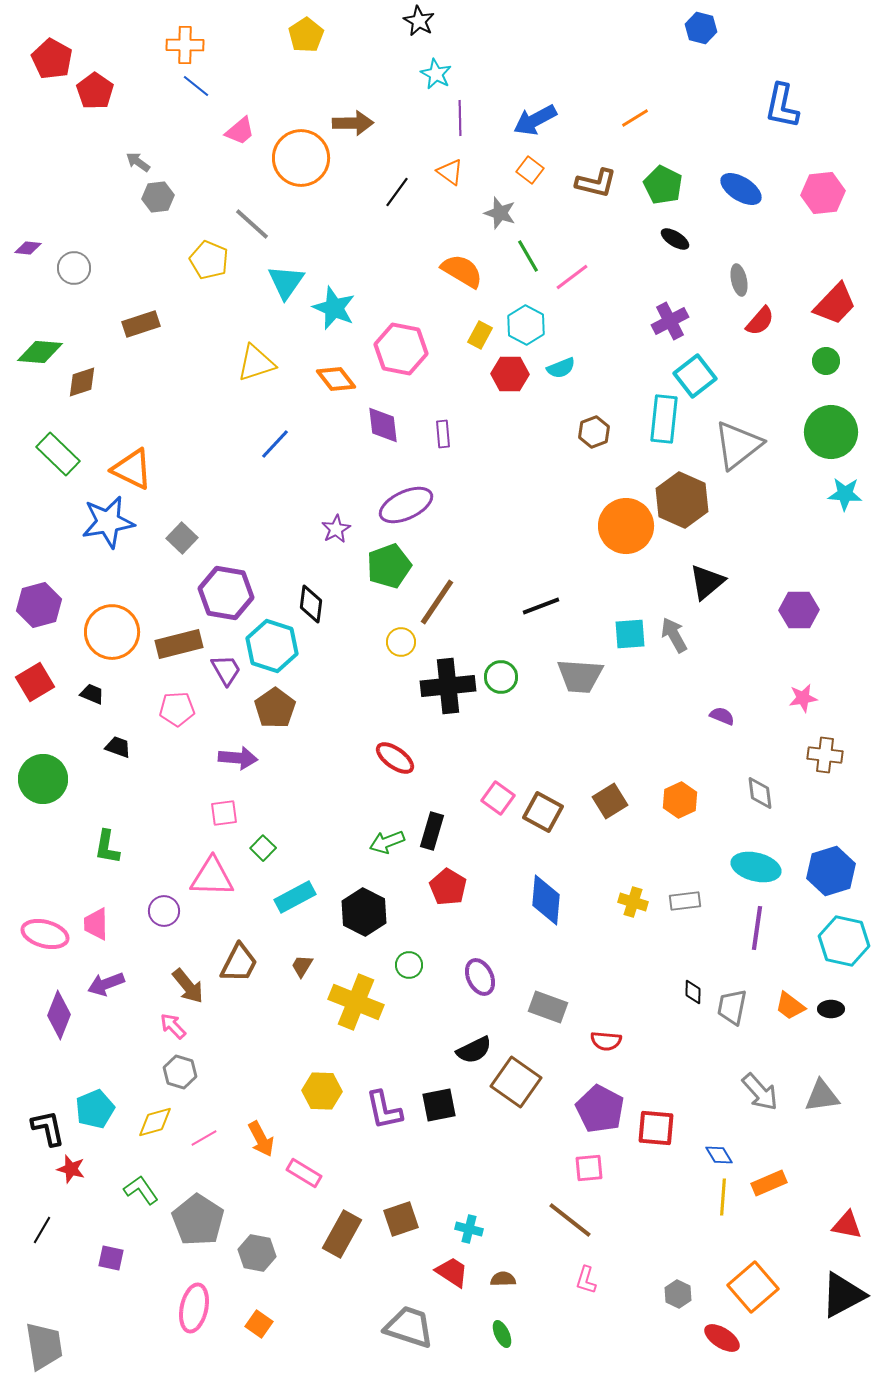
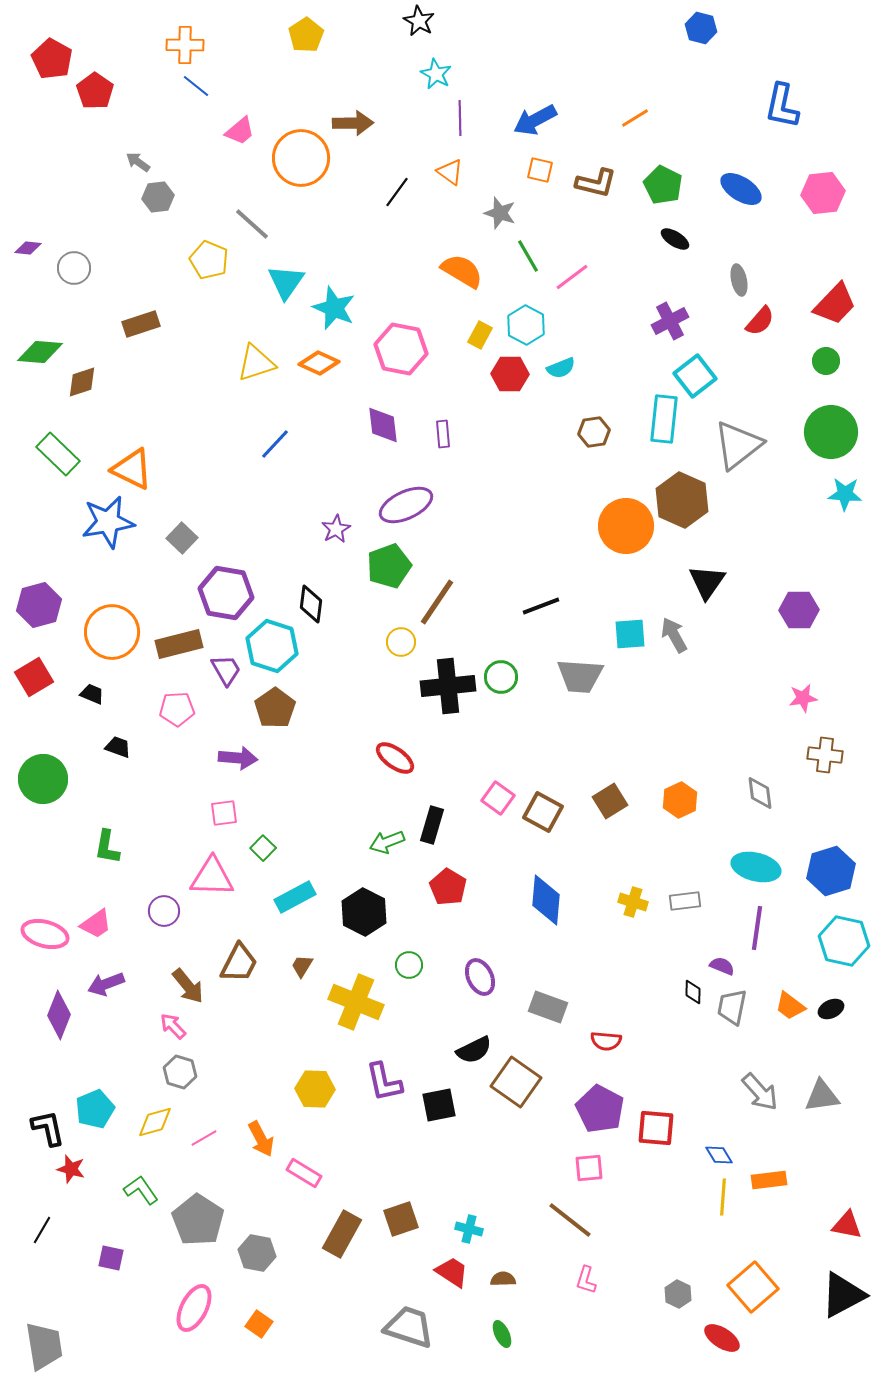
orange square at (530, 170): moved 10 px right; rotated 24 degrees counterclockwise
orange diamond at (336, 379): moved 17 px left, 16 px up; rotated 27 degrees counterclockwise
brown hexagon at (594, 432): rotated 12 degrees clockwise
black triangle at (707, 582): rotated 15 degrees counterclockwise
red square at (35, 682): moved 1 px left, 5 px up
purple semicircle at (722, 716): moved 250 px down
black rectangle at (432, 831): moved 6 px up
pink trapezoid at (96, 924): rotated 124 degrees counterclockwise
black ellipse at (831, 1009): rotated 25 degrees counterclockwise
yellow hexagon at (322, 1091): moved 7 px left, 2 px up
purple L-shape at (384, 1110): moved 28 px up
orange rectangle at (769, 1183): moved 3 px up; rotated 16 degrees clockwise
pink ellipse at (194, 1308): rotated 15 degrees clockwise
